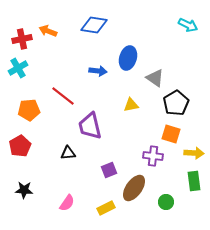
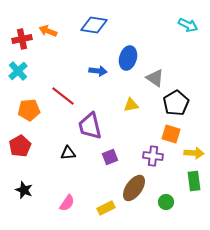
cyan cross: moved 3 px down; rotated 12 degrees counterclockwise
purple square: moved 1 px right, 13 px up
black star: rotated 18 degrees clockwise
